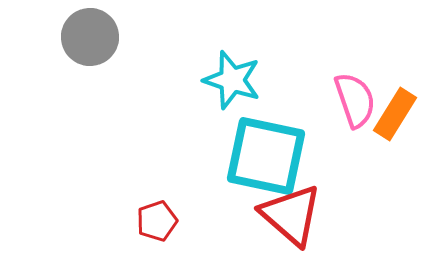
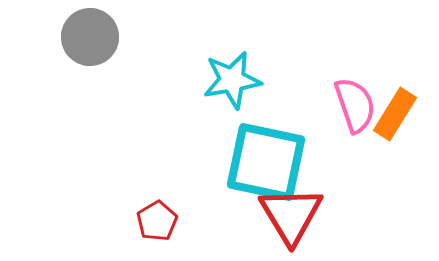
cyan star: rotated 28 degrees counterclockwise
pink semicircle: moved 5 px down
cyan square: moved 6 px down
red triangle: rotated 18 degrees clockwise
red pentagon: rotated 12 degrees counterclockwise
